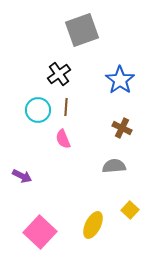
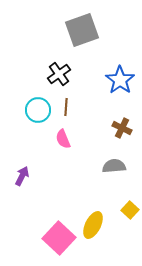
purple arrow: rotated 90 degrees counterclockwise
pink square: moved 19 px right, 6 px down
